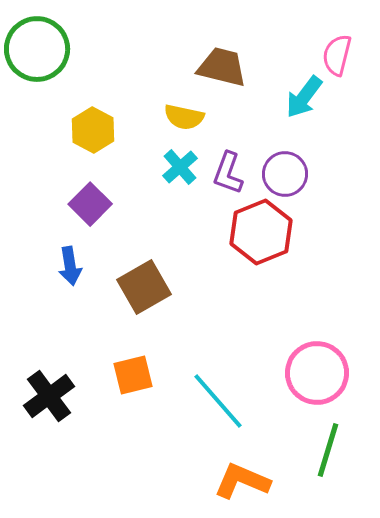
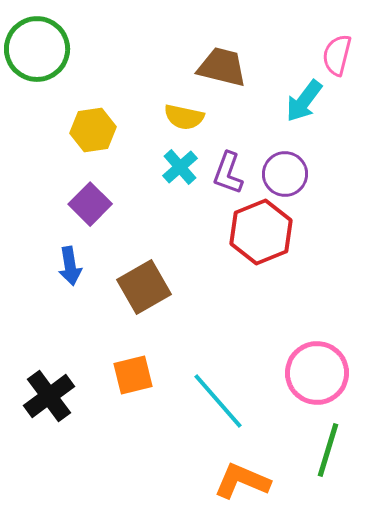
cyan arrow: moved 4 px down
yellow hexagon: rotated 24 degrees clockwise
